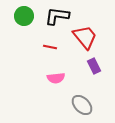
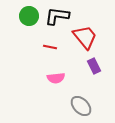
green circle: moved 5 px right
gray ellipse: moved 1 px left, 1 px down
